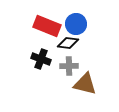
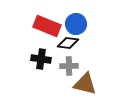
black cross: rotated 12 degrees counterclockwise
